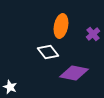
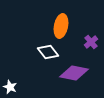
purple cross: moved 2 px left, 8 px down
